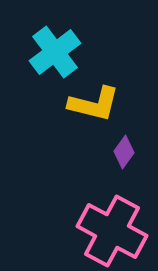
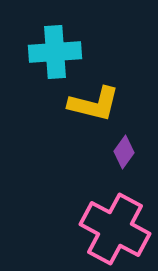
cyan cross: rotated 33 degrees clockwise
pink cross: moved 3 px right, 2 px up
